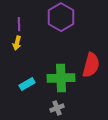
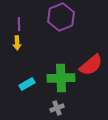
purple hexagon: rotated 8 degrees clockwise
yellow arrow: rotated 16 degrees counterclockwise
red semicircle: rotated 35 degrees clockwise
